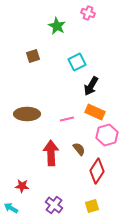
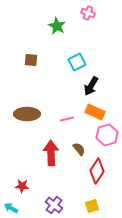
brown square: moved 2 px left, 4 px down; rotated 24 degrees clockwise
